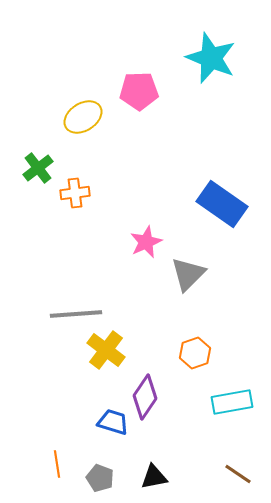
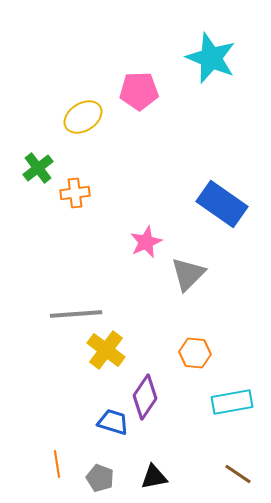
orange hexagon: rotated 24 degrees clockwise
